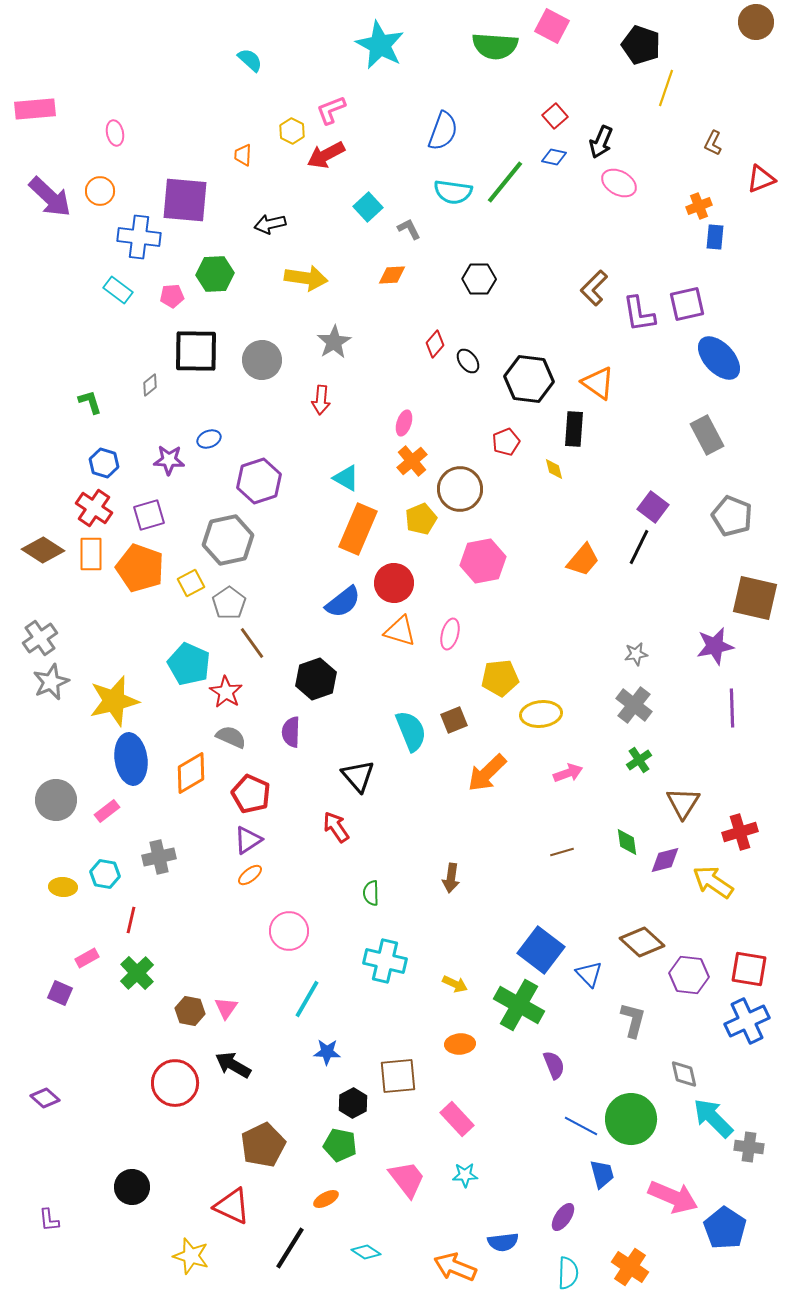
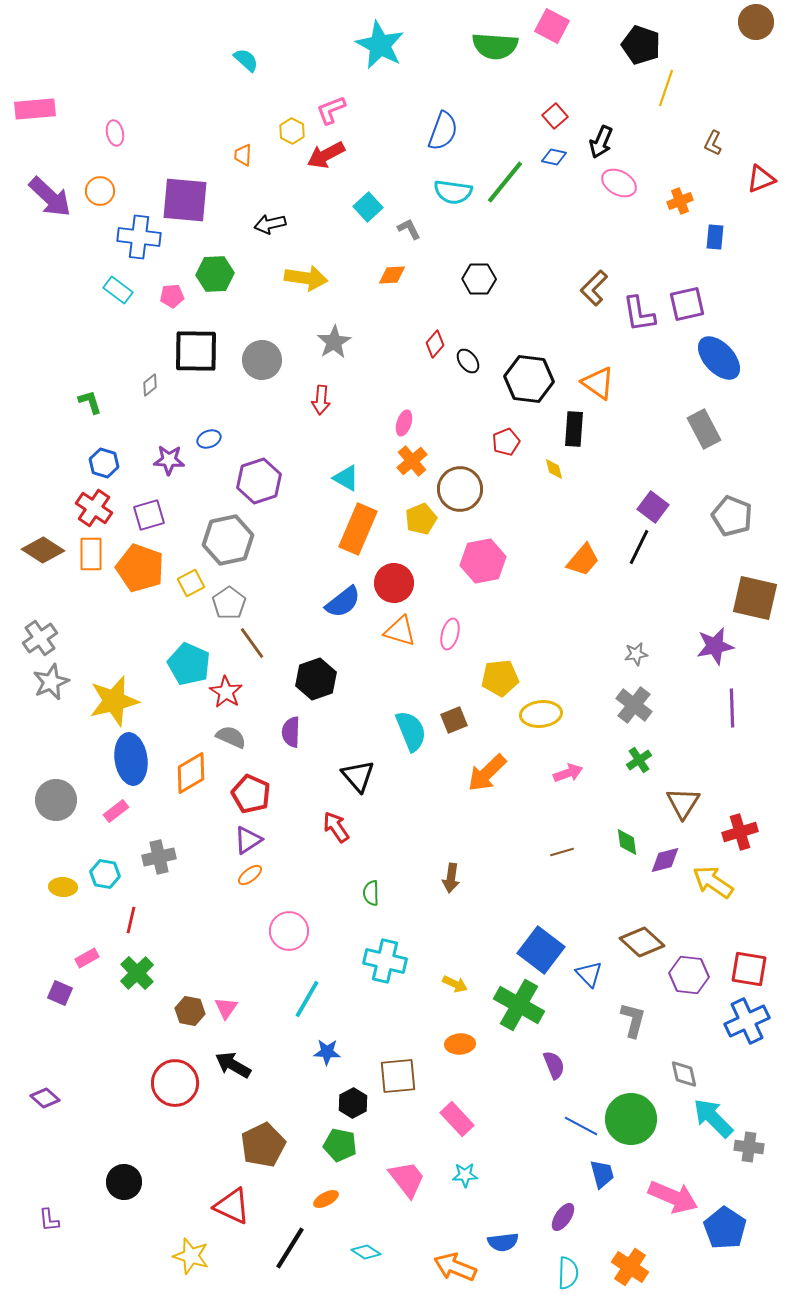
cyan semicircle at (250, 60): moved 4 px left
orange cross at (699, 206): moved 19 px left, 5 px up
gray rectangle at (707, 435): moved 3 px left, 6 px up
pink rectangle at (107, 811): moved 9 px right
black circle at (132, 1187): moved 8 px left, 5 px up
